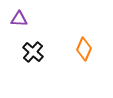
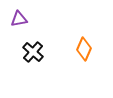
purple triangle: rotated 12 degrees counterclockwise
